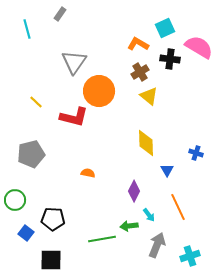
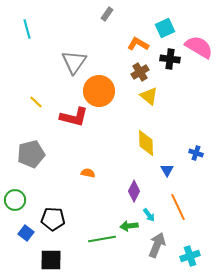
gray rectangle: moved 47 px right
